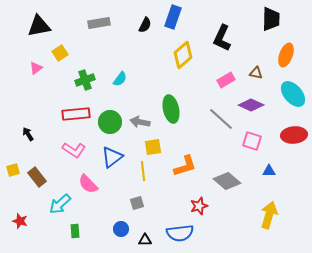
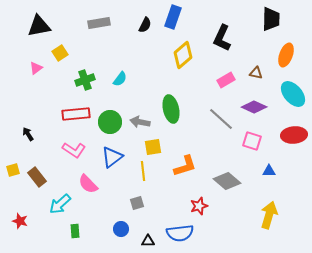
purple diamond at (251, 105): moved 3 px right, 2 px down
black triangle at (145, 240): moved 3 px right, 1 px down
